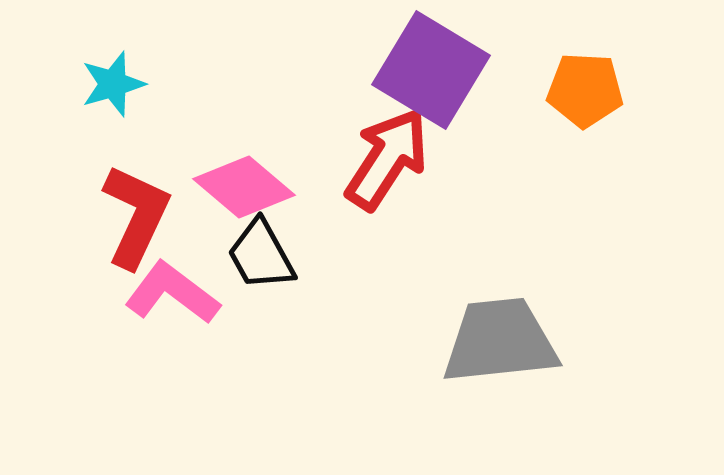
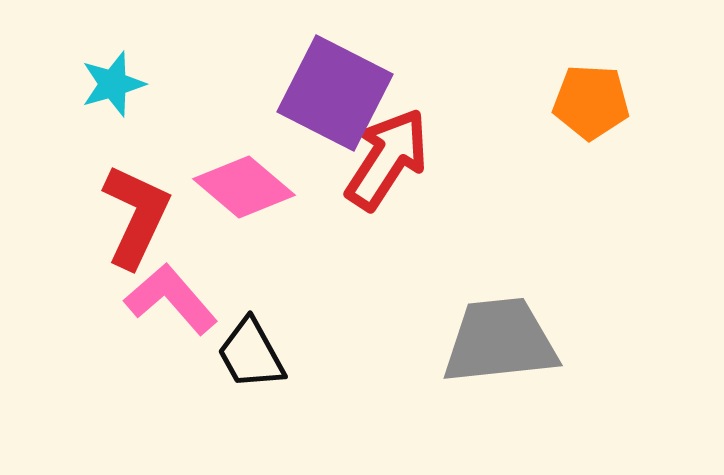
purple square: moved 96 px left, 23 px down; rotated 4 degrees counterclockwise
orange pentagon: moved 6 px right, 12 px down
black trapezoid: moved 10 px left, 99 px down
pink L-shape: moved 1 px left, 6 px down; rotated 12 degrees clockwise
